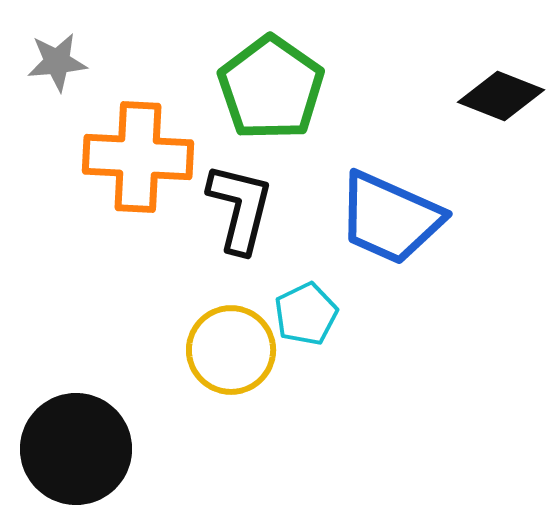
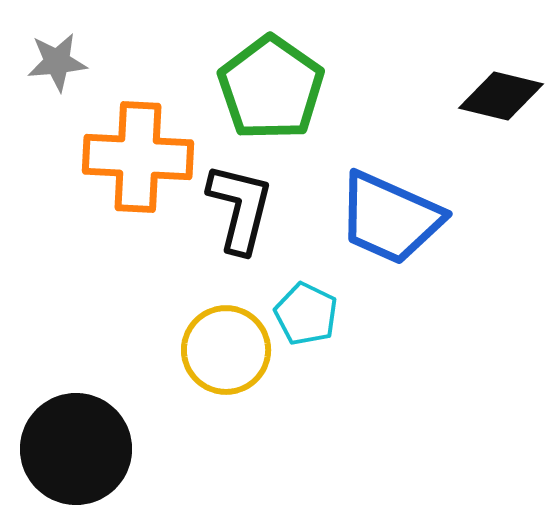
black diamond: rotated 8 degrees counterclockwise
cyan pentagon: rotated 20 degrees counterclockwise
yellow circle: moved 5 px left
